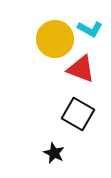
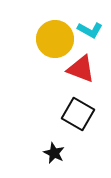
cyan L-shape: moved 1 px down
